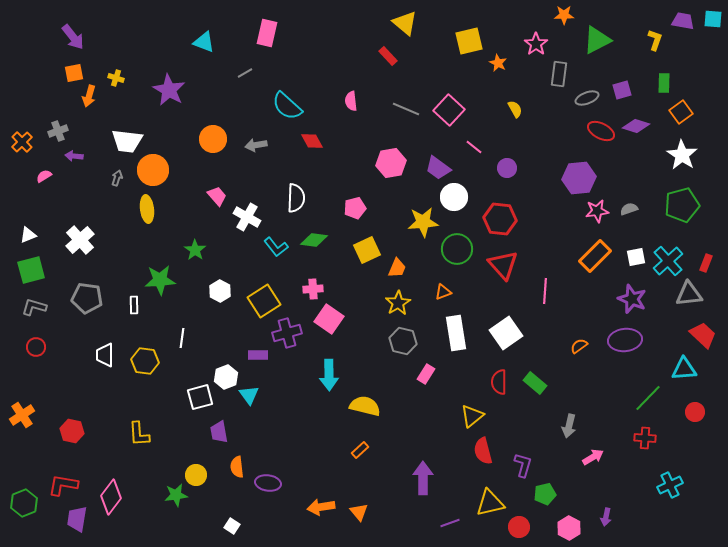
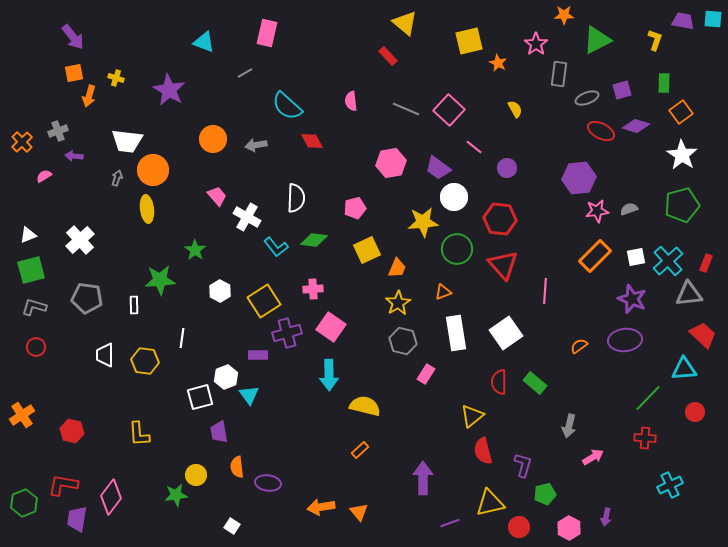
pink square at (329, 319): moved 2 px right, 8 px down
